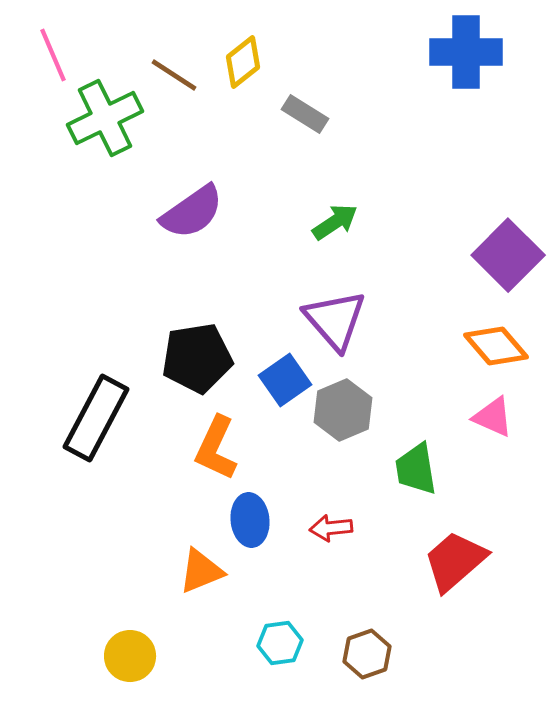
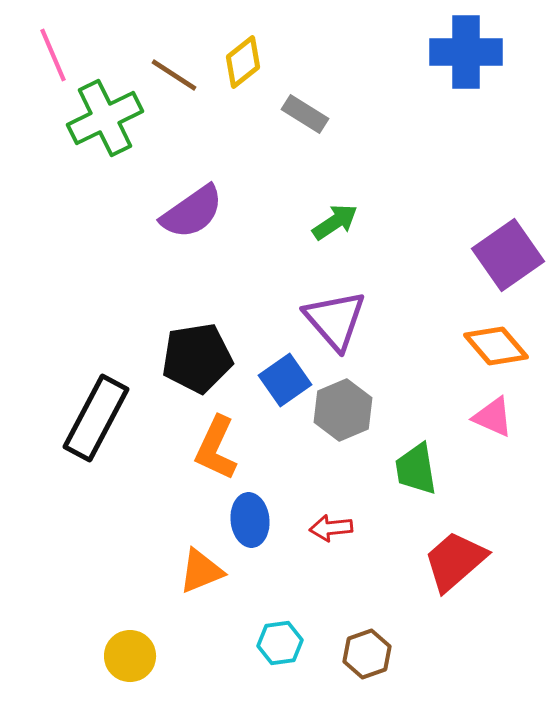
purple square: rotated 10 degrees clockwise
